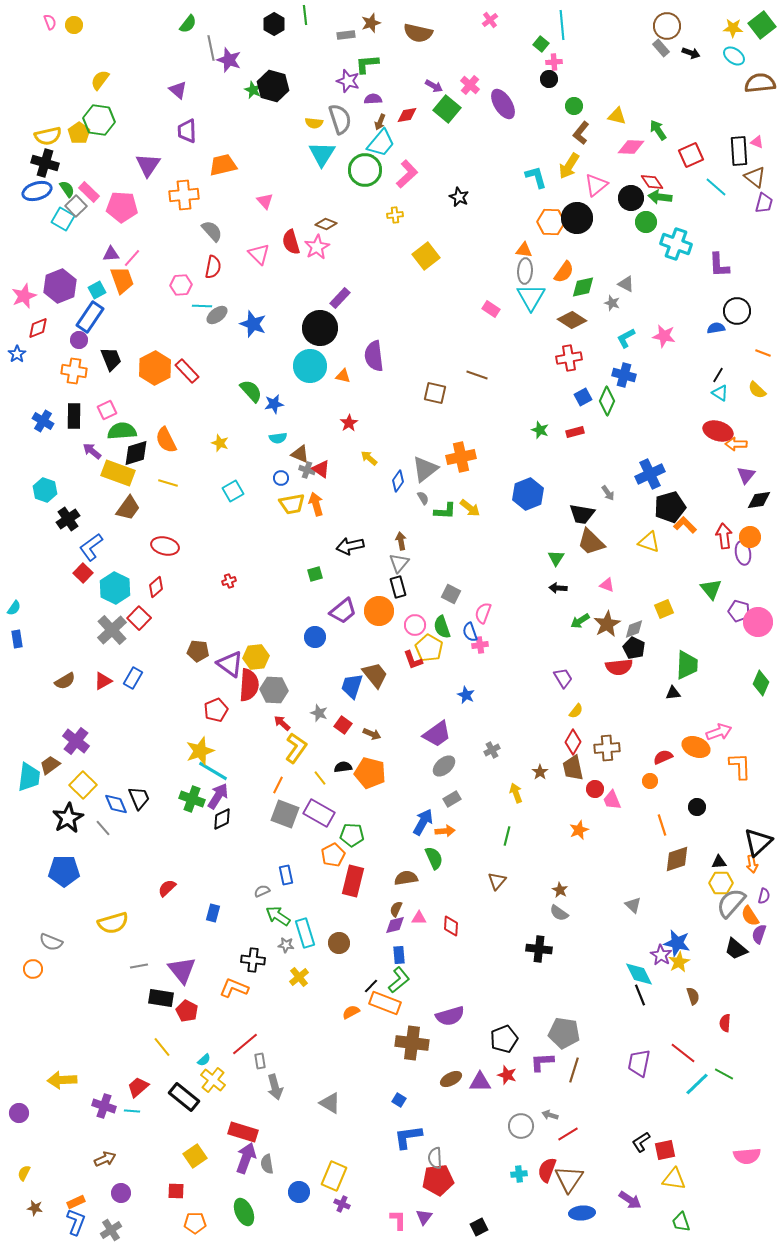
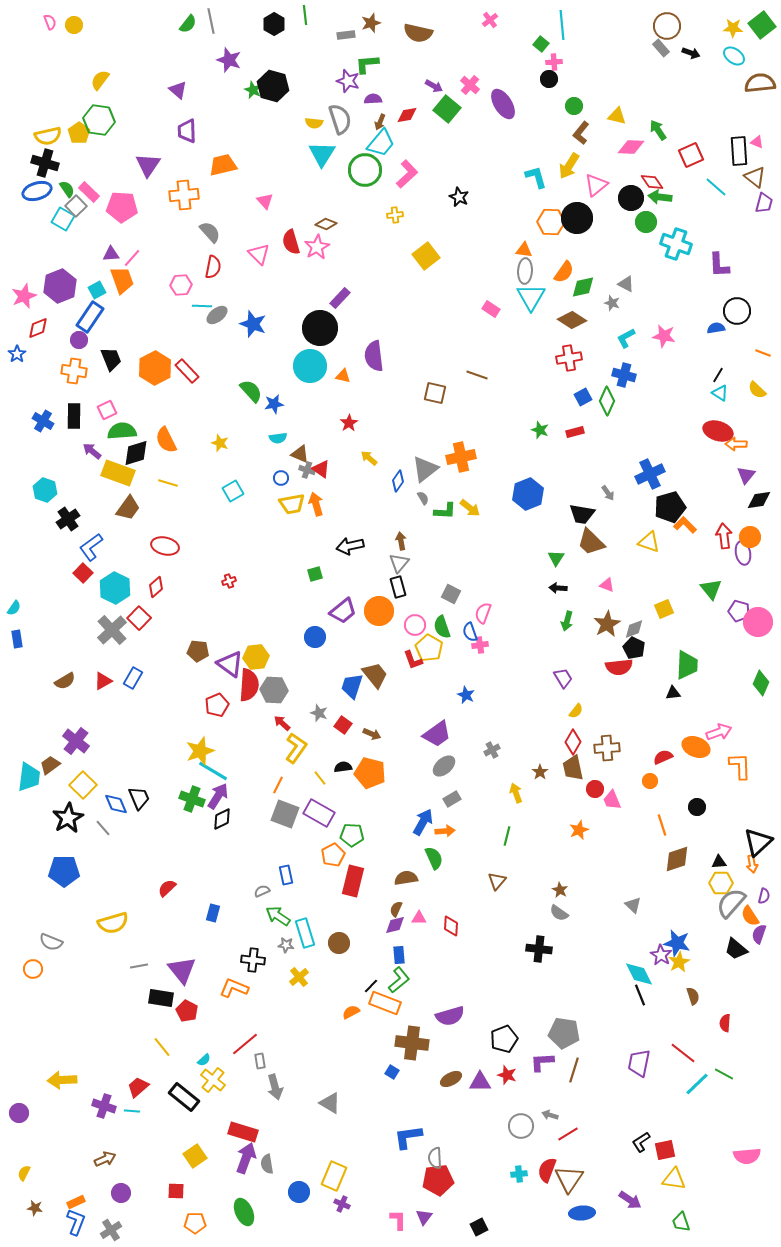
gray line at (211, 48): moved 27 px up
gray semicircle at (212, 231): moved 2 px left, 1 px down
green arrow at (580, 621): moved 13 px left; rotated 42 degrees counterclockwise
red pentagon at (216, 710): moved 1 px right, 5 px up
blue square at (399, 1100): moved 7 px left, 28 px up
